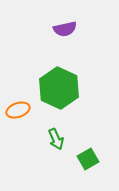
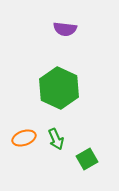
purple semicircle: rotated 20 degrees clockwise
orange ellipse: moved 6 px right, 28 px down
green square: moved 1 px left
